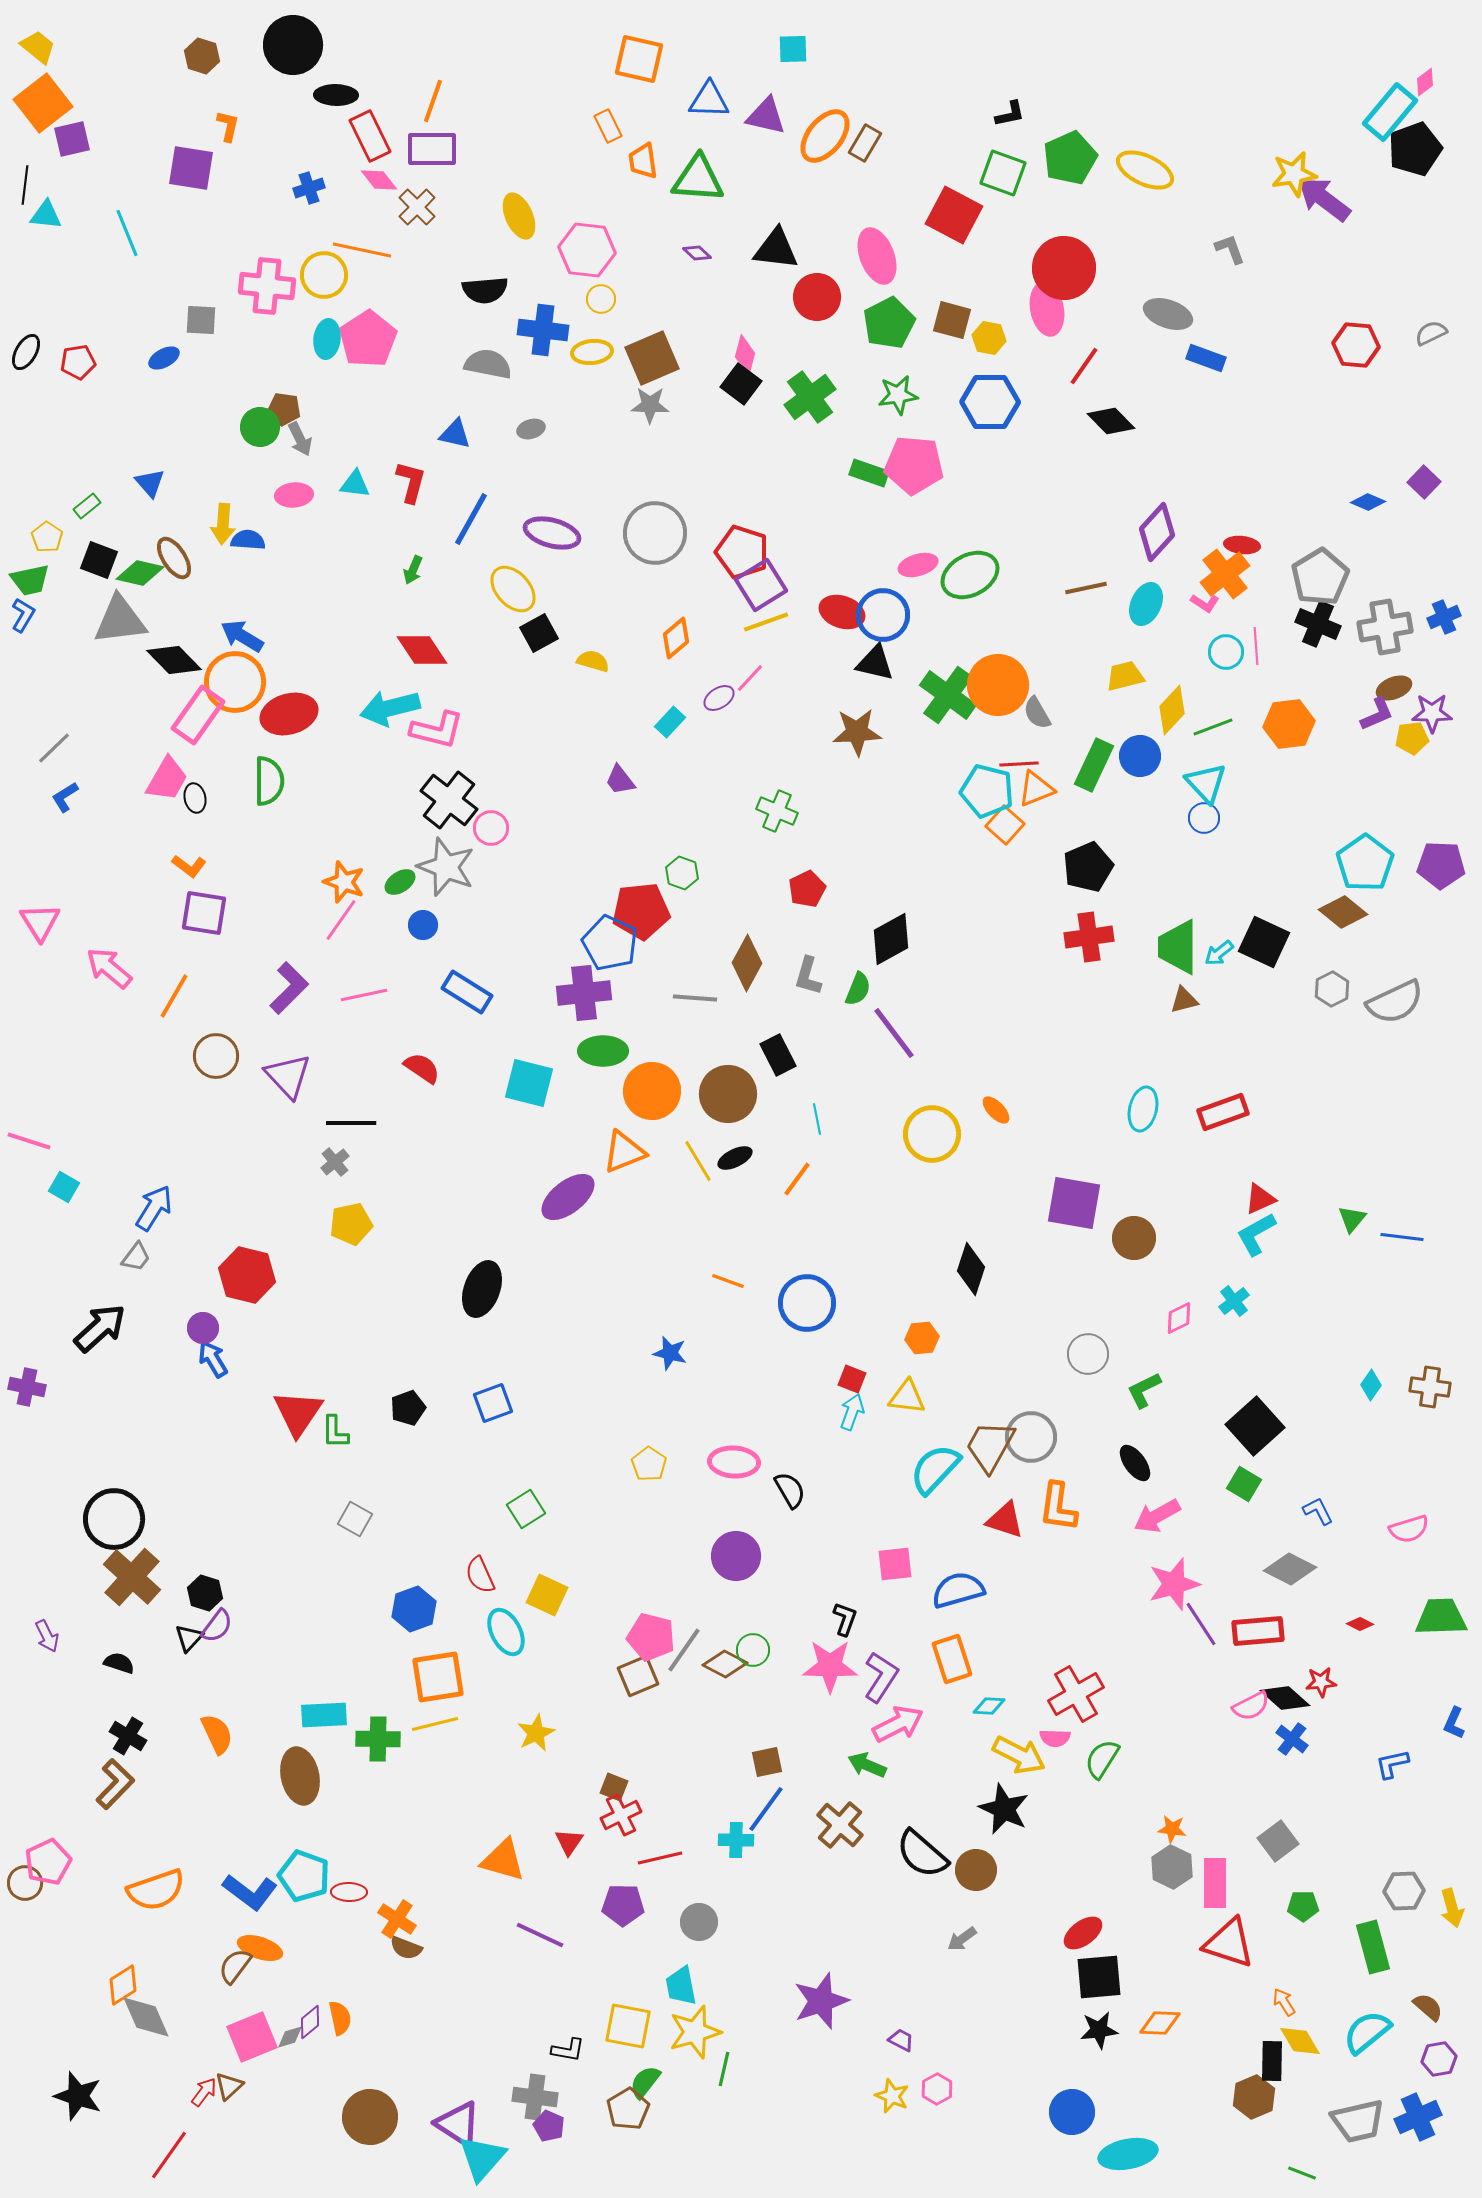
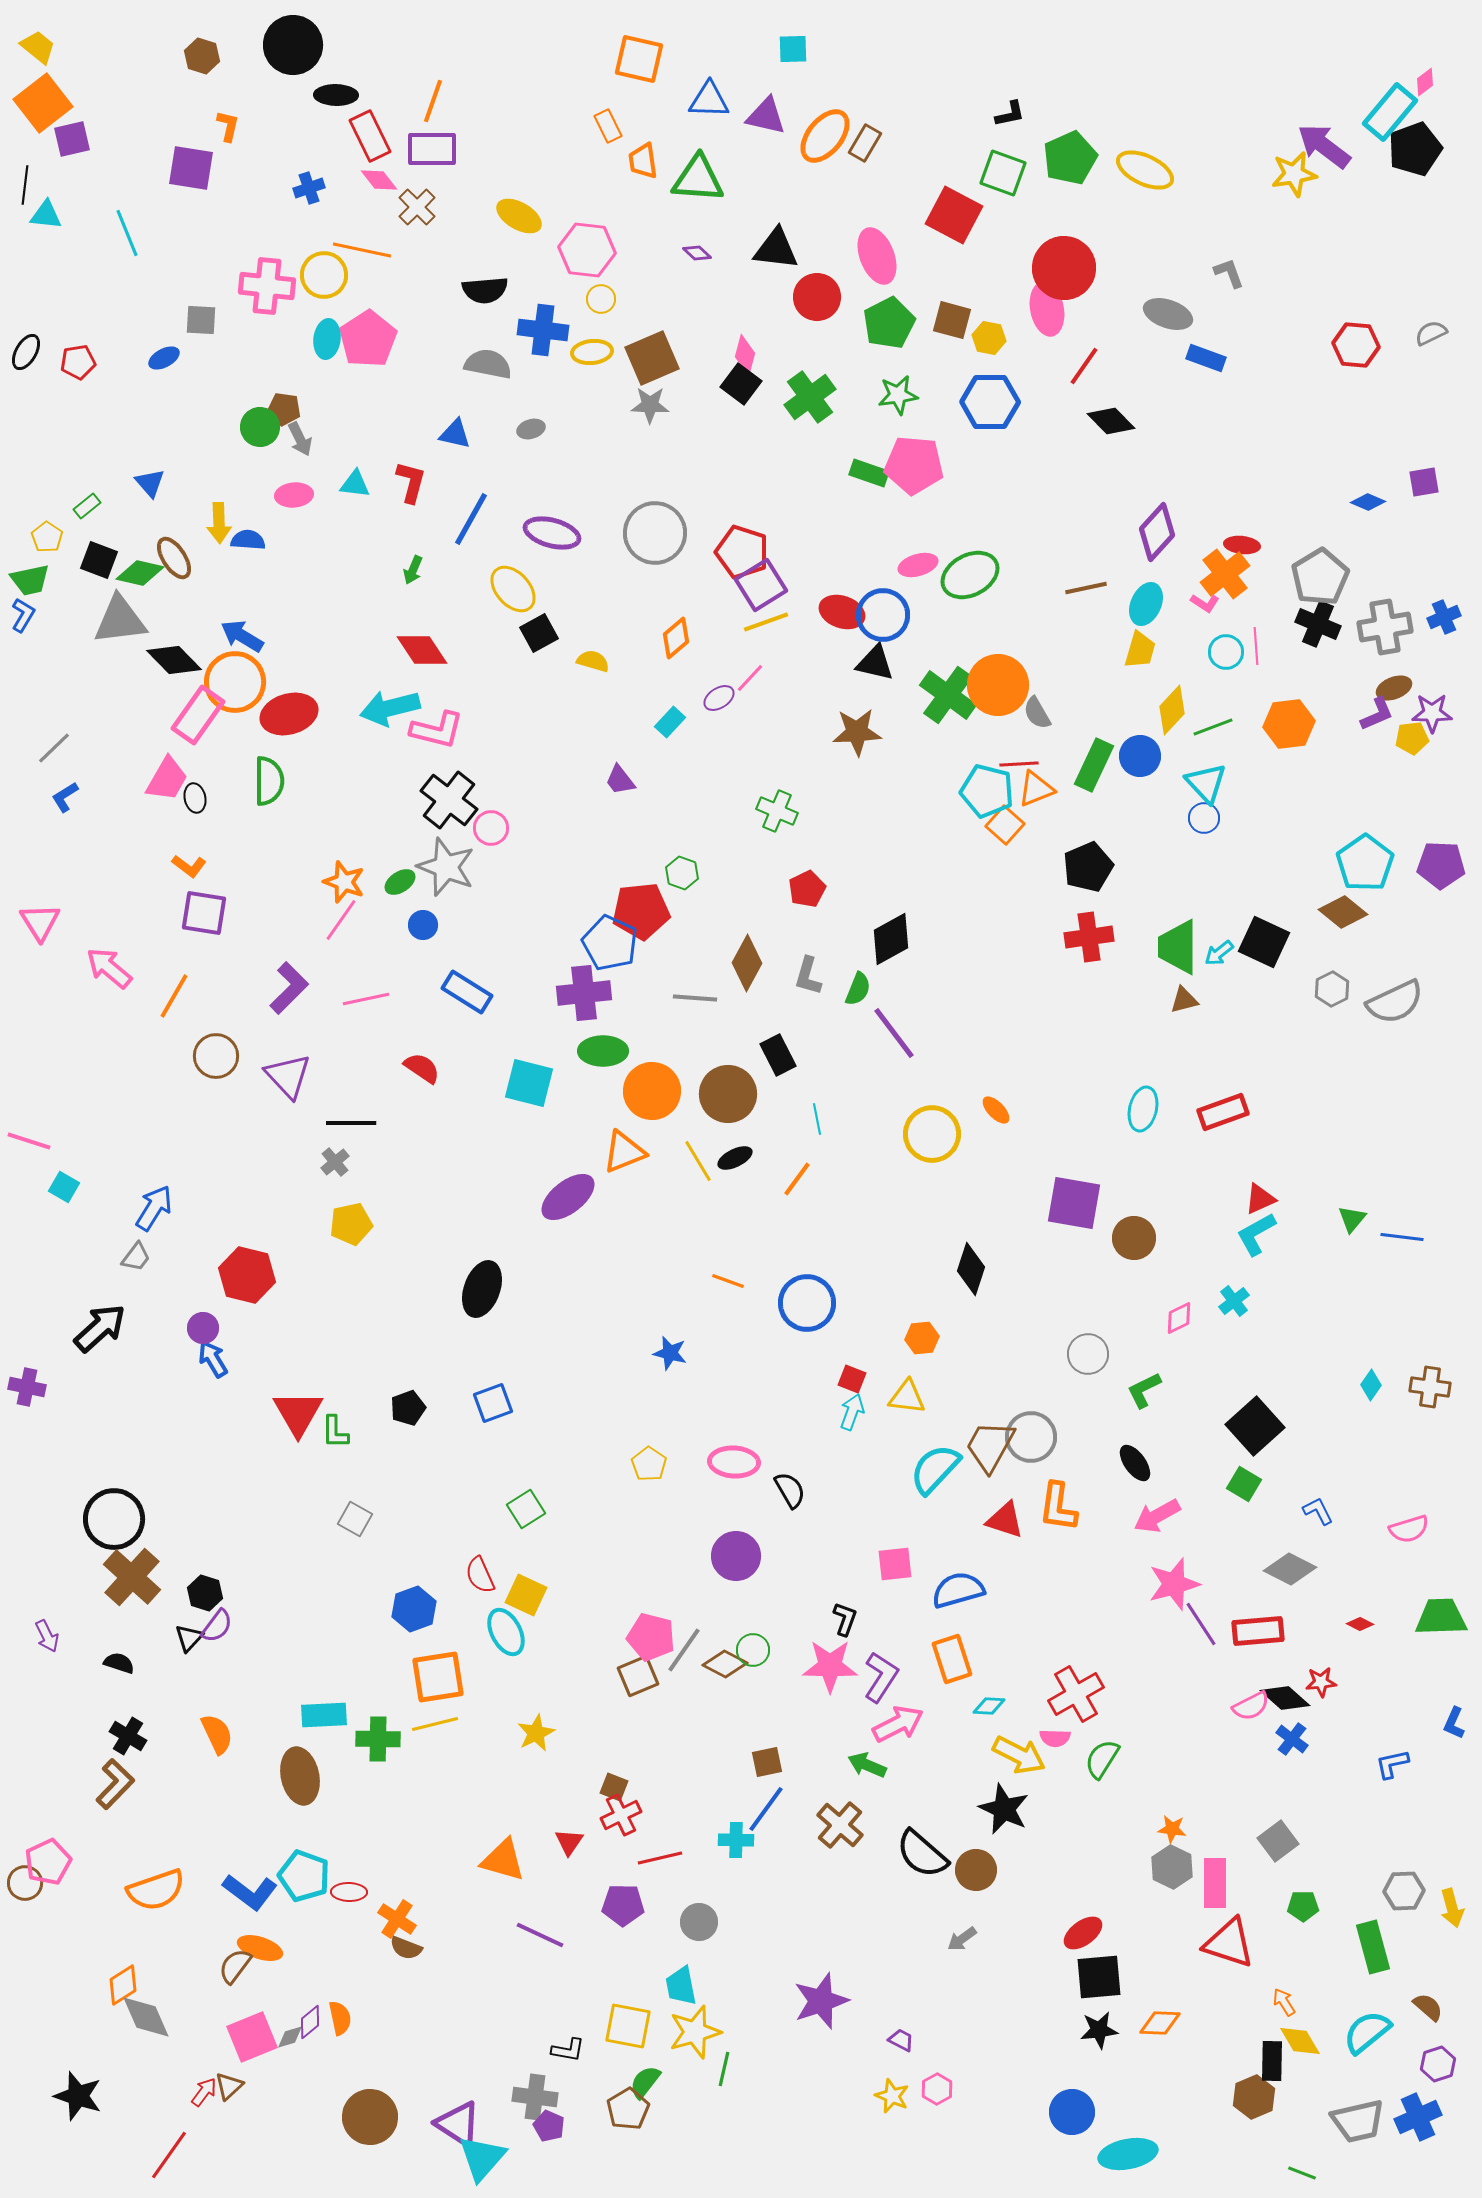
purple arrow at (1324, 199): moved 53 px up
yellow ellipse at (519, 216): rotated 36 degrees counterclockwise
gray L-shape at (1230, 249): moved 1 px left, 24 px down
purple square at (1424, 482): rotated 36 degrees clockwise
yellow arrow at (223, 524): moved 4 px left, 1 px up; rotated 6 degrees counterclockwise
yellow trapezoid at (1125, 676): moved 15 px right, 26 px up; rotated 120 degrees clockwise
pink line at (364, 995): moved 2 px right, 4 px down
red triangle at (298, 1413): rotated 4 degrees counterclockwise
yellow square at (547, 1595): moved 21 px left
purple hexagon at (1439, 2059): moved 1 px left, 5 px down; rotated 8 degrees counterclockwise
